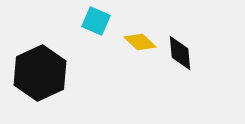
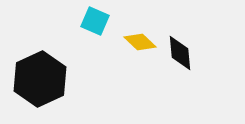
cyan square: moved 1 px left
black hexagon: moved 6 px down
